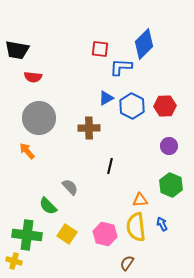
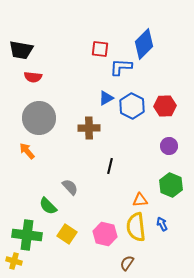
black trapezoid: moved 4 px right
